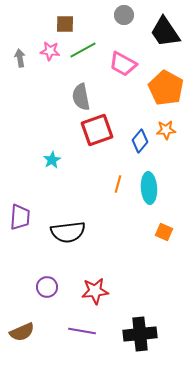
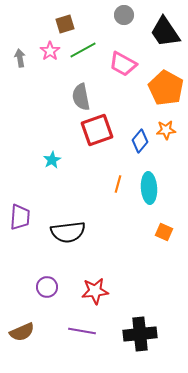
brown square: rotated 18 degrees counterclockwise
pink star: rotated 30 degrees clockwise
